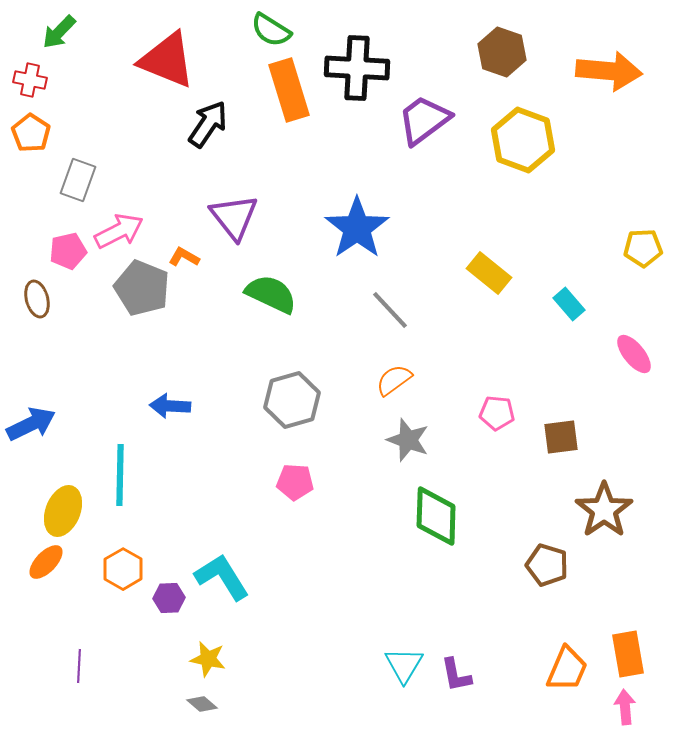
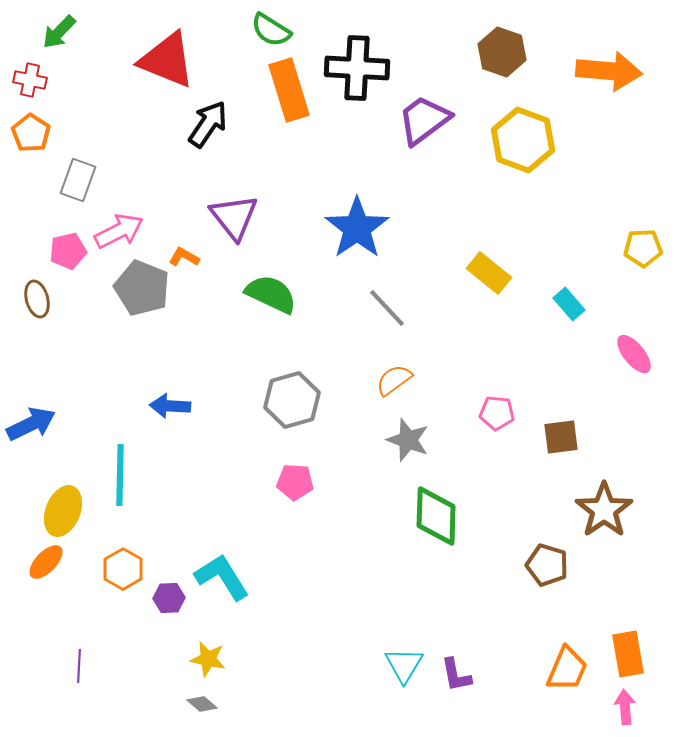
gray line at (390, 310): moved 3 px left, 2 px up
